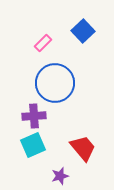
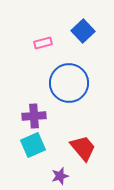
pink rectangle: rotated 30 degrees clockwise
blue circle: moved 14 px right
